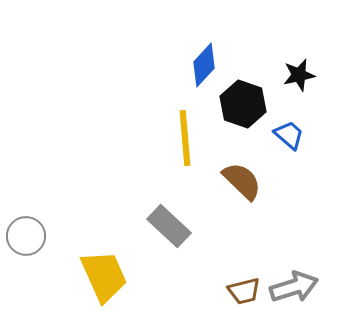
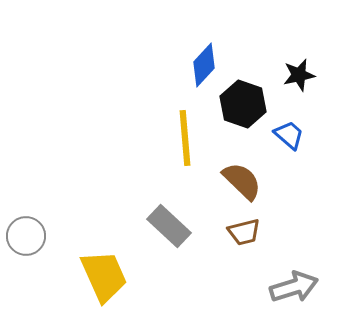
brown trapezoid: moved 59 px up
